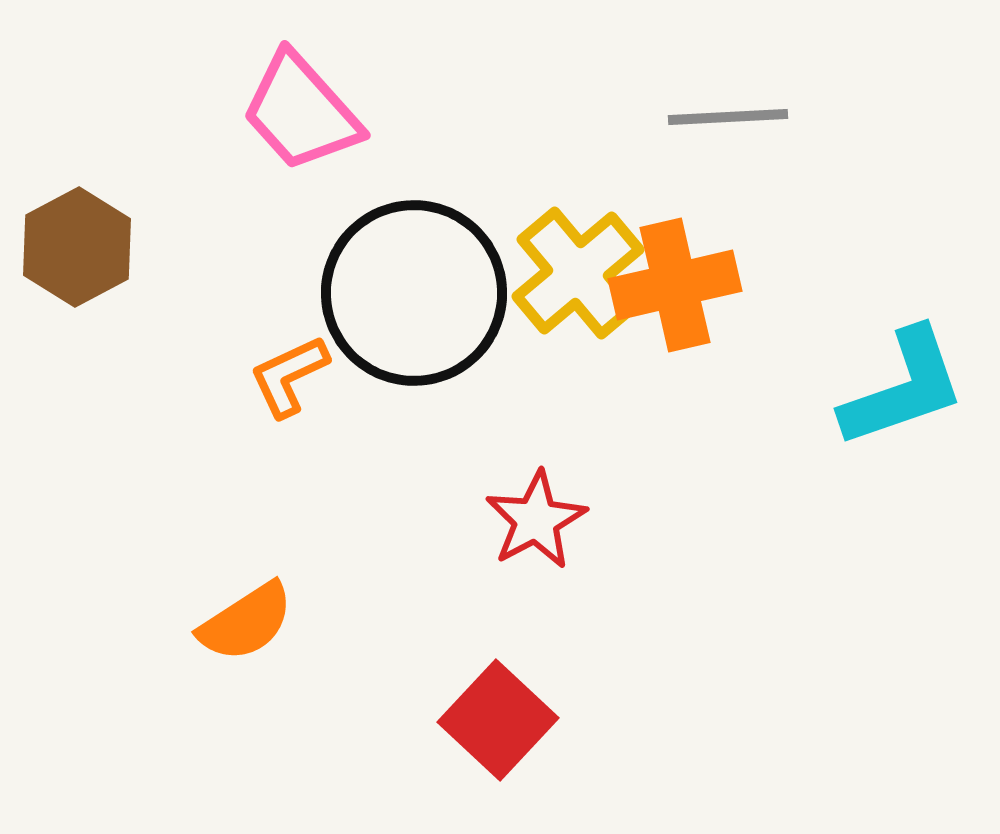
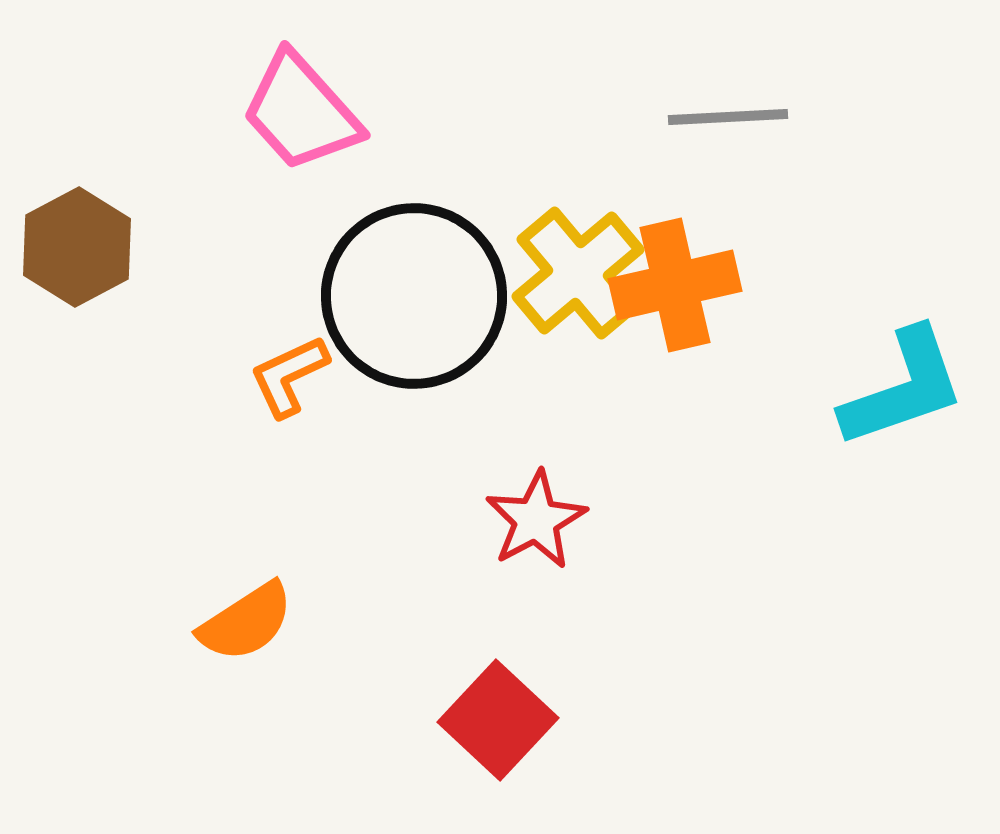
black circle: moved 3 px down
